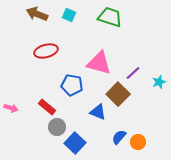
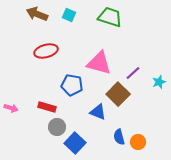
red rectangle: rotated 24 degrees counterclockwise
blue semicircle: rotated 56 degrees counterclockwise
